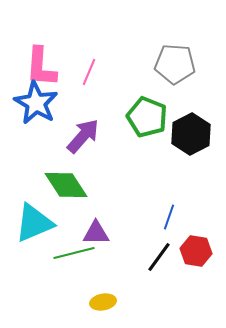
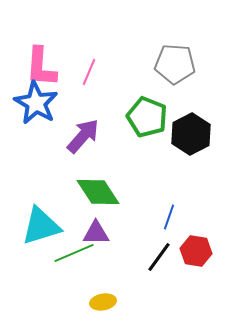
green diamond: moved 32 px right, 7 px down
cyan triangle: moved 7 px right, 3 px down; rotated 6 degrees clockwise
green line: rotated 9 degrees counterclockwise
